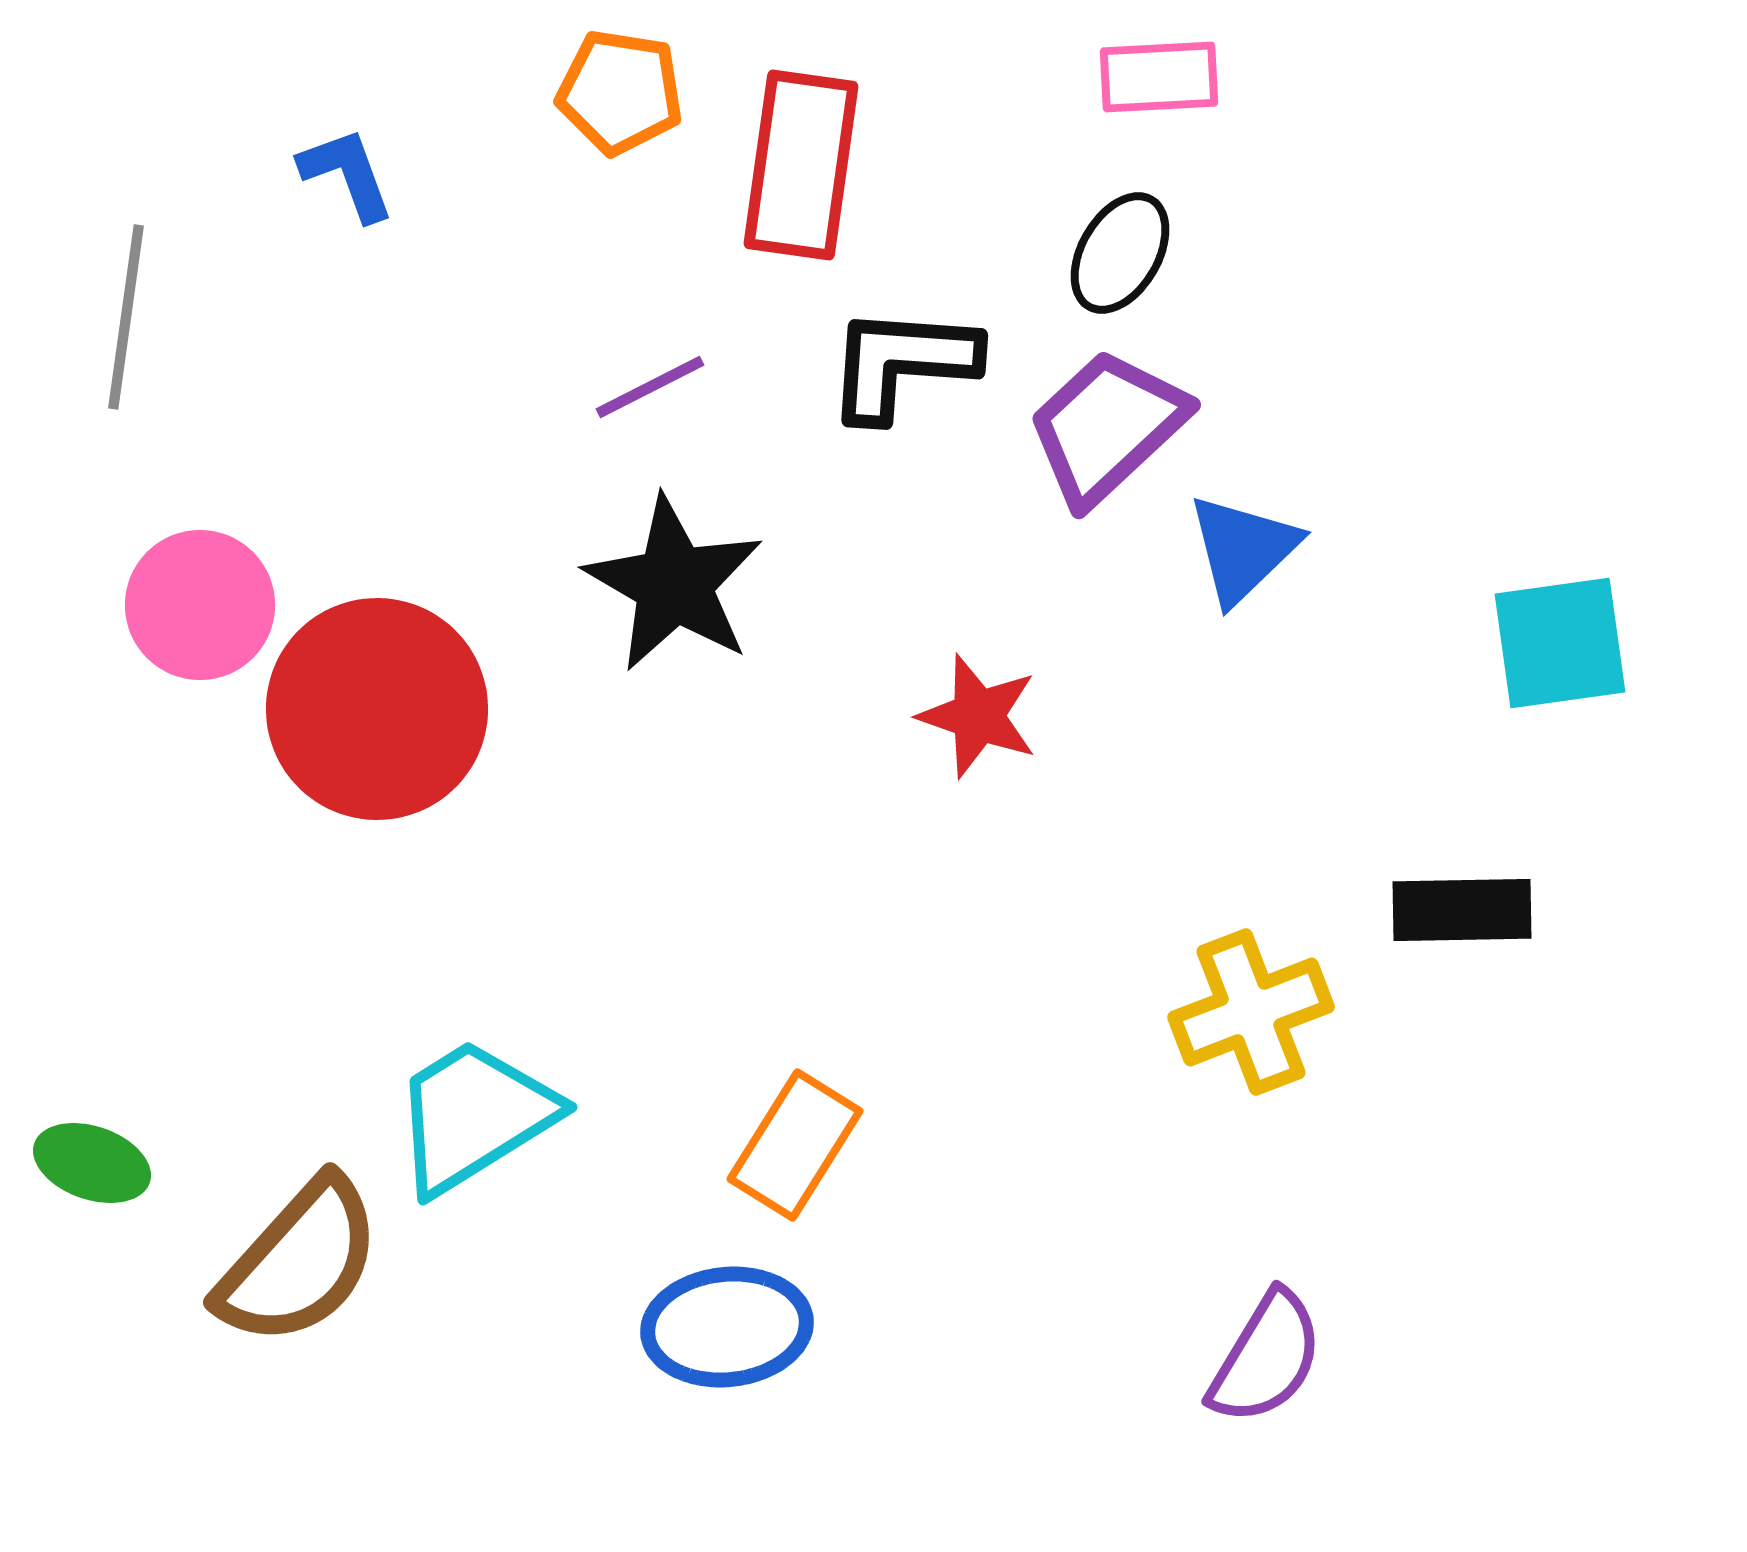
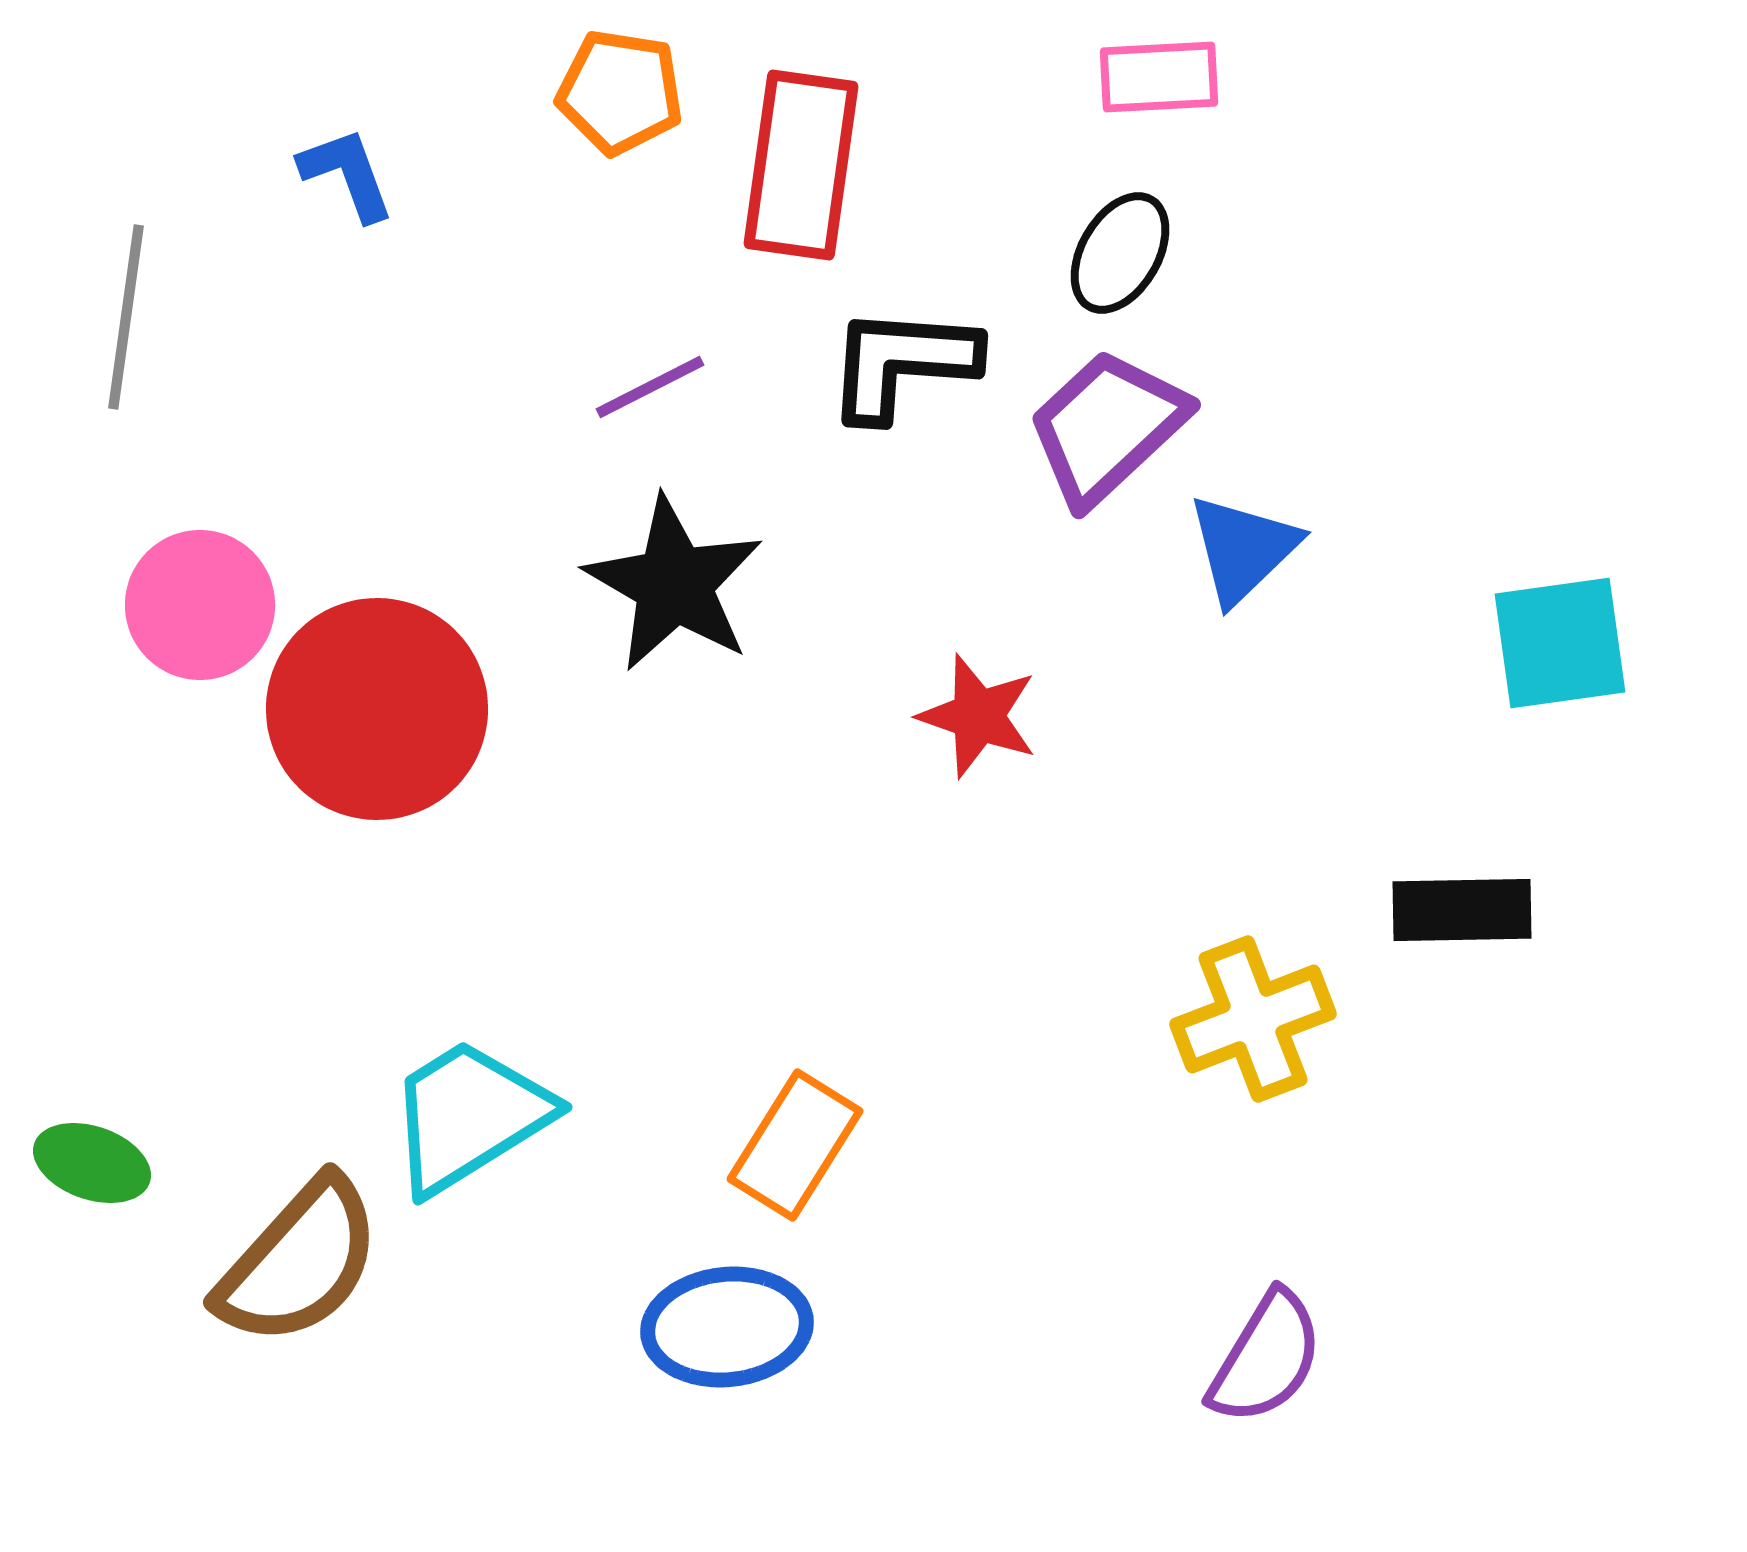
yellow cross: moved 2 px right, 7 px down
cyan trapezoid: moved 5 px left
